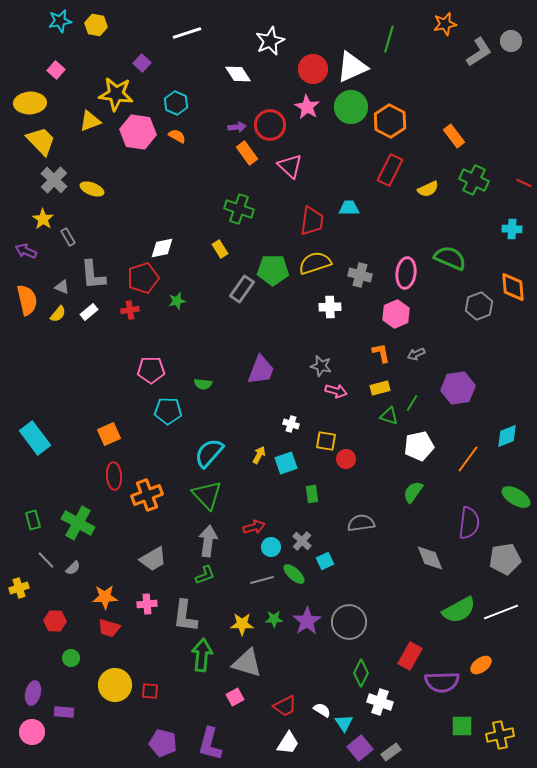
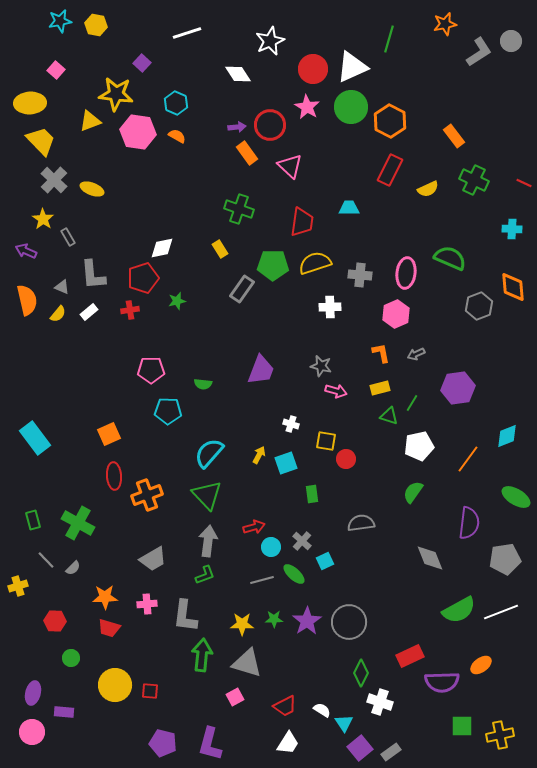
red trapezoid at (312, 221): moved 10 px left, 1 px down
green pentagon at (273, 270): moved 5 px up
gray cross at (360, 275): rotated 10 degrees counterclockwise
yellow cross at (19, 588): moved 1 px left, 2 px up
red rectangle at (410, 656): rotated 36 degrees clockwise
